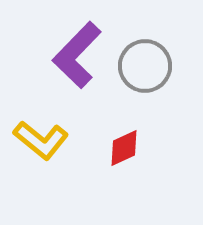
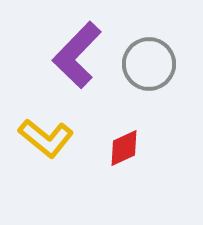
gray circle: moved 4 px right, 2 px up
yellow L-shape: moved 5 px right, 2 px up
